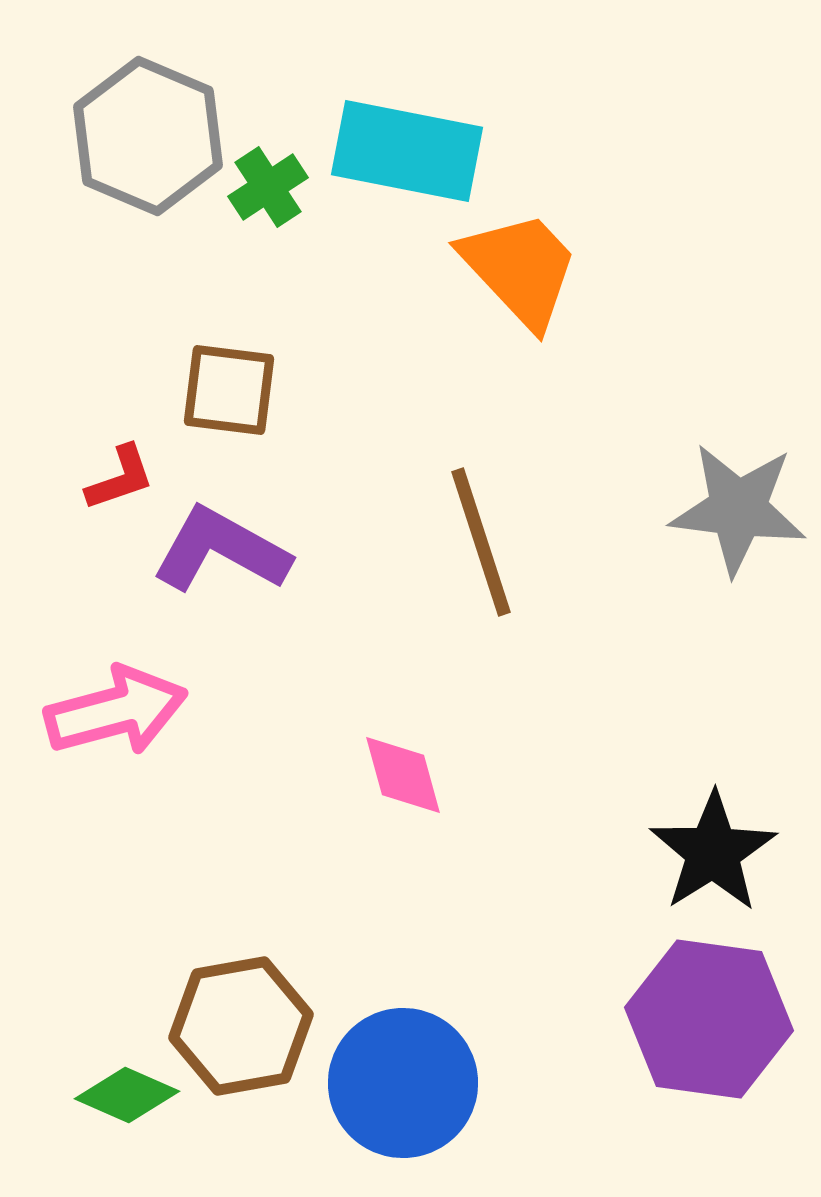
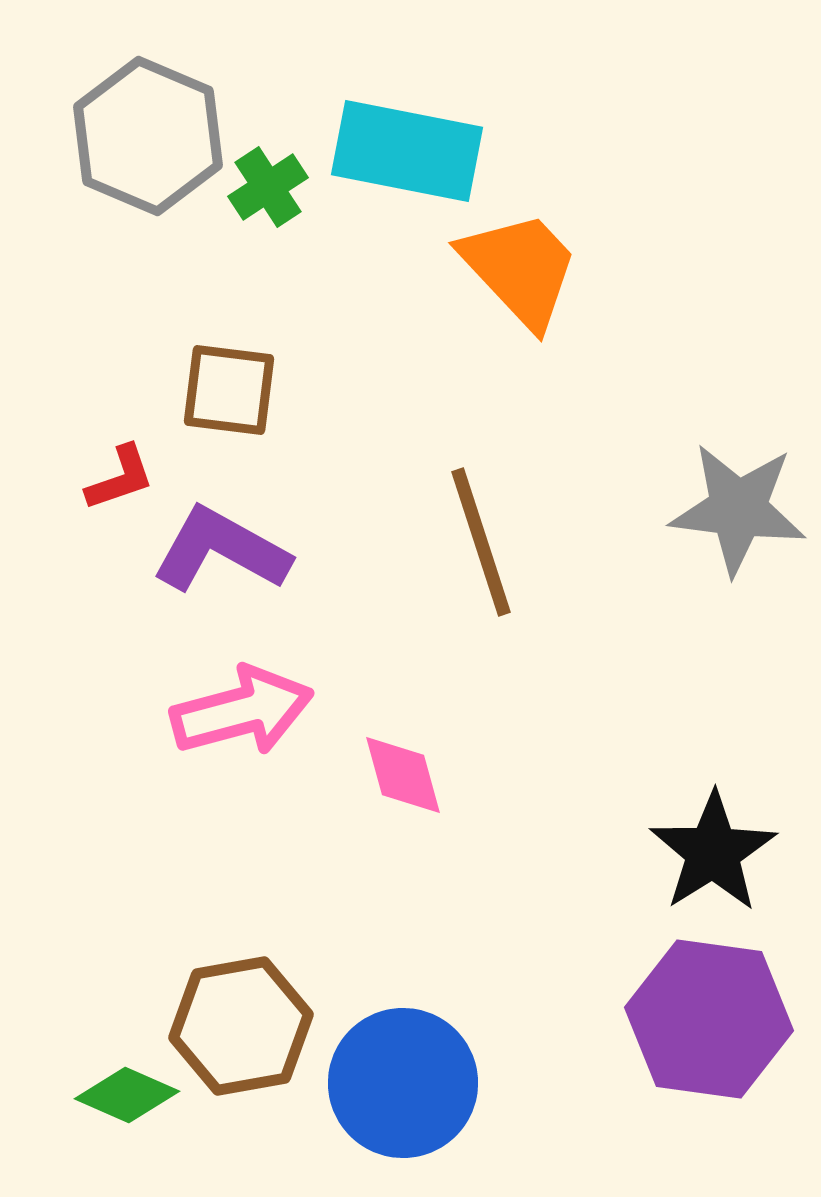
pink arrow: moved 126 px right
